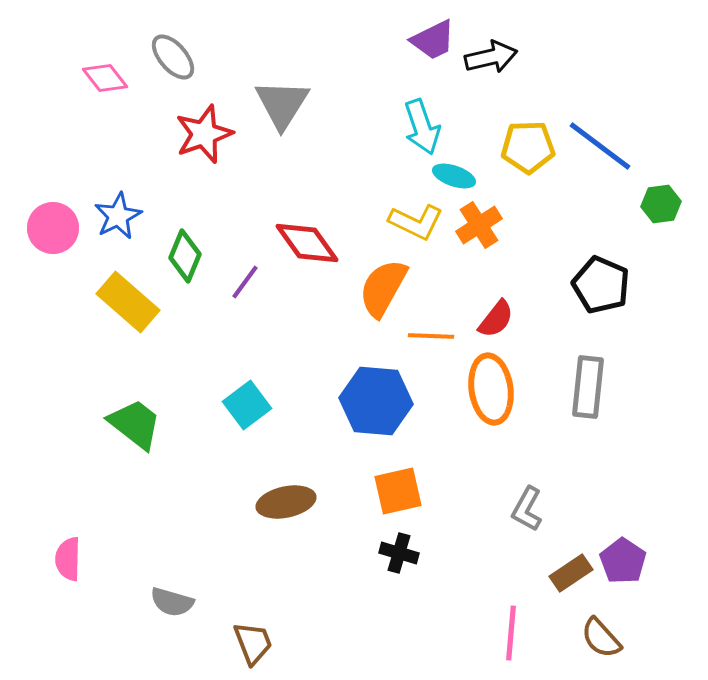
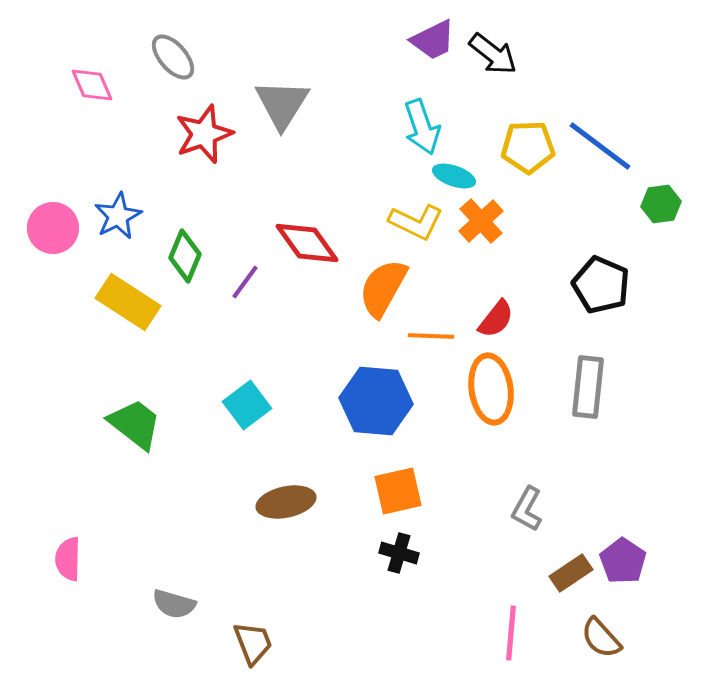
black arrow: moved 2 px right, 3 px up; rotated 51 degrees clockwise
pink diamond: moved 13 px left, 7 px down; rotated 15 degrees clockwise
orange cross: moved 2 px right, 4 px up; rotated 9 degrees counterclockwise
yellow rectangle: rotated 8 degrees counterclockwise
gray semicircle: moved 2 px right, 2 px down
